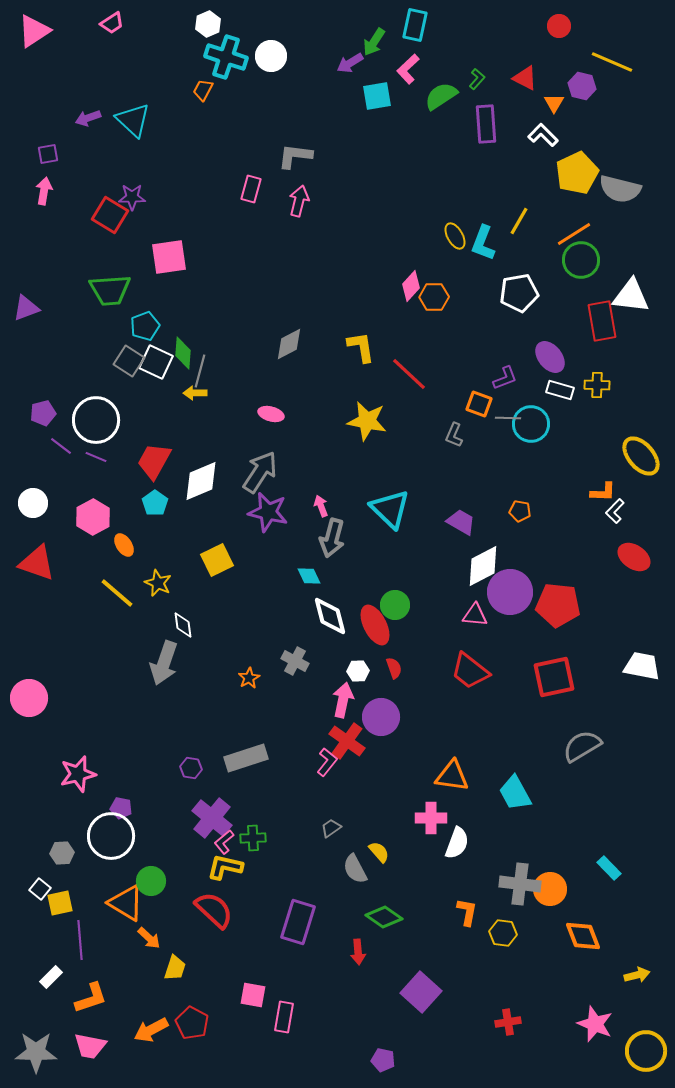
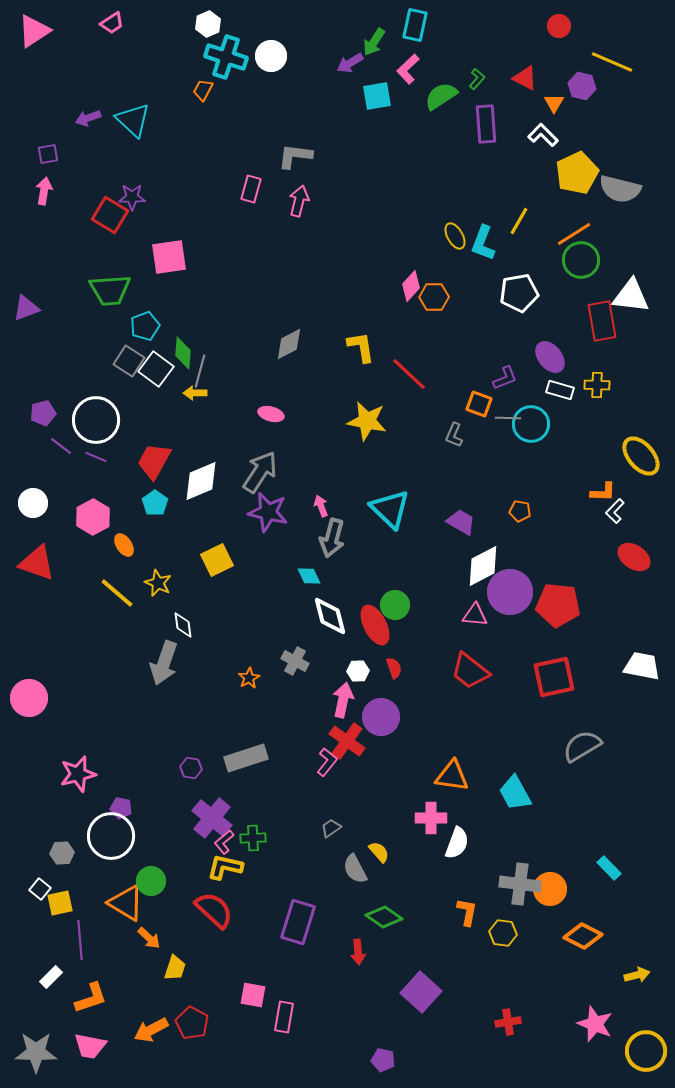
white square at (156, 362): moved 7 px down; rotated 12 degrees clockwise
orange diamond at (583, 936): rotated 42 degrees counterclockwise
